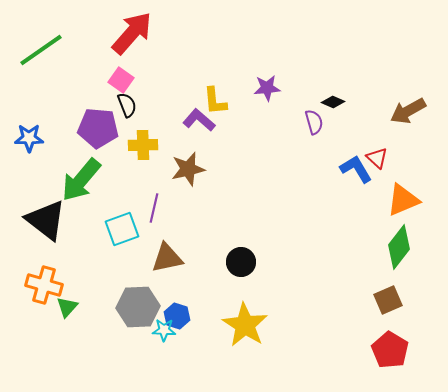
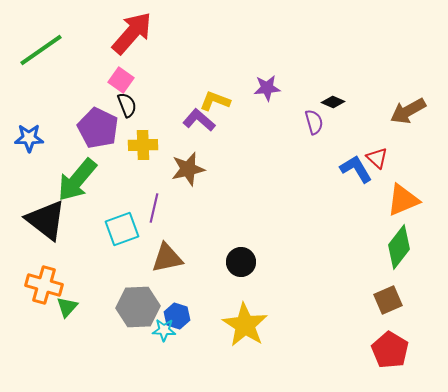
yellow L-shape: rotated 116 degrees clockwise
purple pentagon: rotated 21 degrees clockwise
green arrow: moved 4 px left
